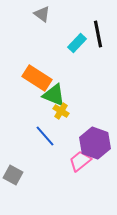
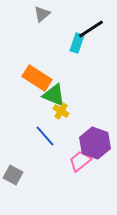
gray triangle: rotated 42 degrees clockwise
black line: moved 7 px left, 5 px up; rotated 68 degrees clockwise
cyan rectangle: rotated 24 degrees counterclockwise
